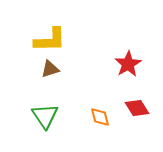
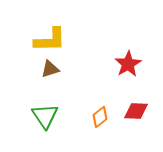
red diamond: moved 1 px left, 3 px down; rotated 55 degrees counterclockwise
orange diamond: rotated 65 degrees clockwise
